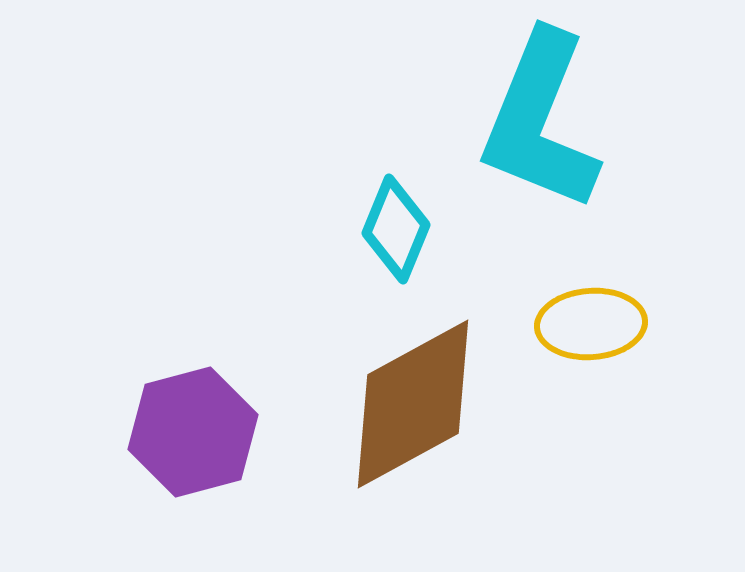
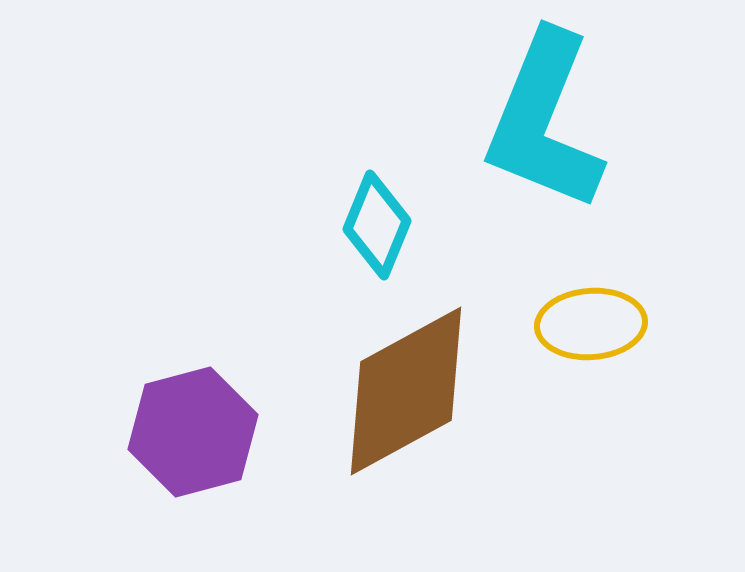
cyan L-shape: moved 4 px right
cyan diamond: moved 19 px left, 4 px up
brown diamond: moved 7 px left, 13 px up
